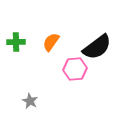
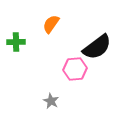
orange semicircle: moved 18 px up
gray star: moved 21 px right
